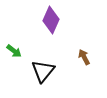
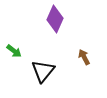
purple diamond: moved 4 px right, 1 px up
